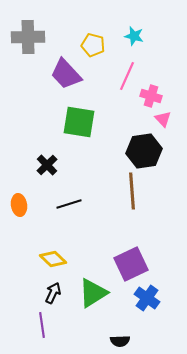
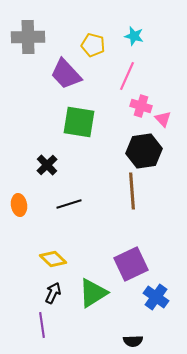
pink cross: moved 10 px left, 10 px down
blue cross: moved 9 px right, 1 px up
black semicircle: moved 13 px right
